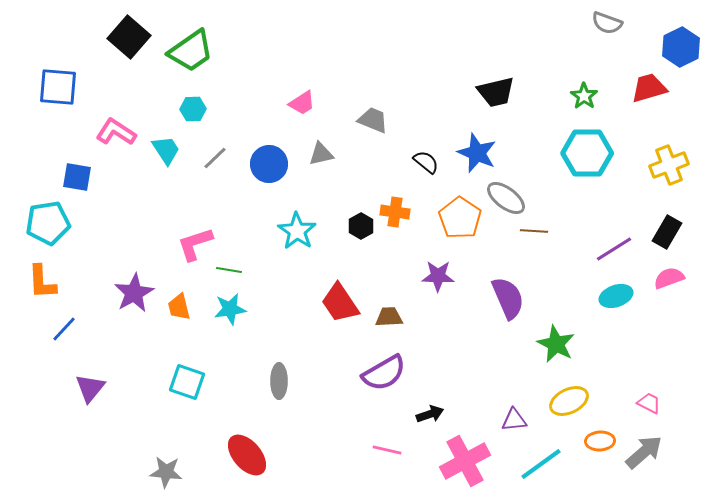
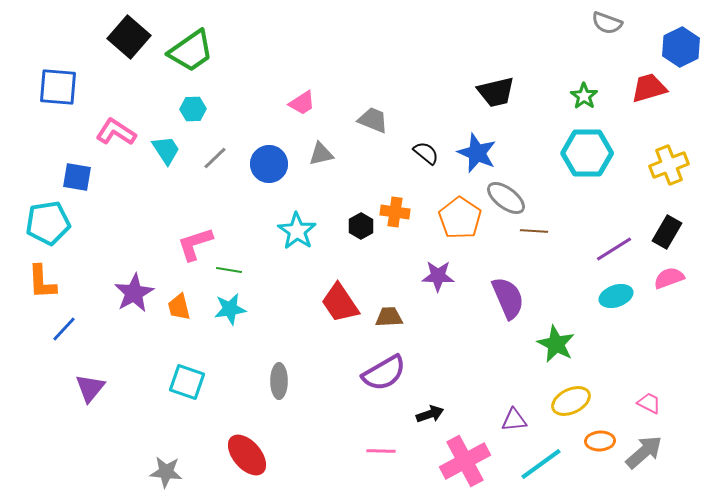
black semicircle at (426, 162): moved 9 px up
yellow ellipse at (569, 401): moved 2 px right
pink line at (387, 450): moved 6 px left, 1 px down; rotated 12 degrees counterclockwise
